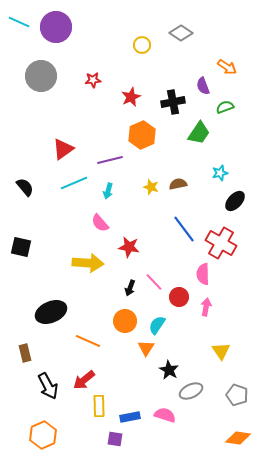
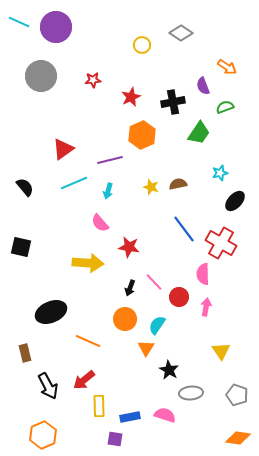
orange circle at (125, 321): moved 2 px up
gray ellipse at (191, 391): moved 2 px down; rotated 20 degrees clockwise
